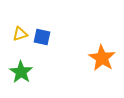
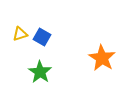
blue square: rotated 18 degrees clockwise
green star: moved 19 px right
